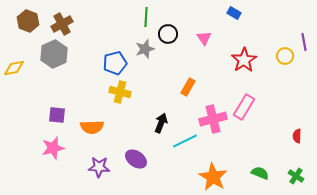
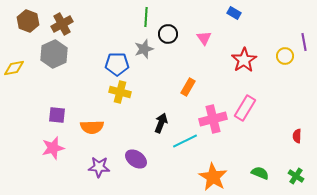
gray star: moved 1 px left
blue pentagon: moved 2 px right, 1 px down; rotated 15 degrees clockwise
pink rectangle: moved 1 px right, 1 px down
